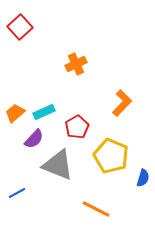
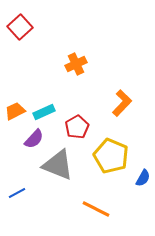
orange trapezoid: moved 2 px up; rotated 15 degrees clockwise
blue semicircle: rotated 12 degrees clockwise
